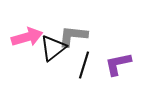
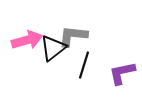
pink arrow: moved 3 px down
purple L-shape: moved 4 px right, 9 px down
